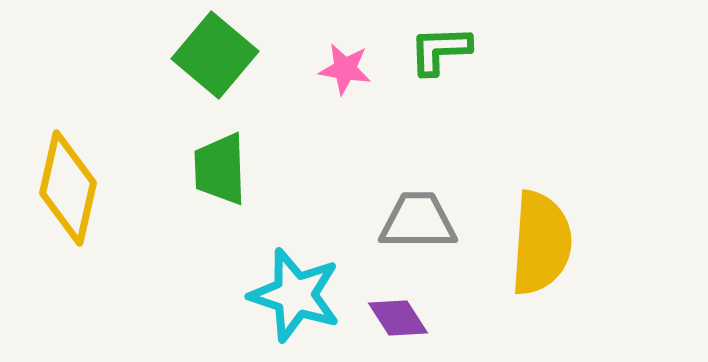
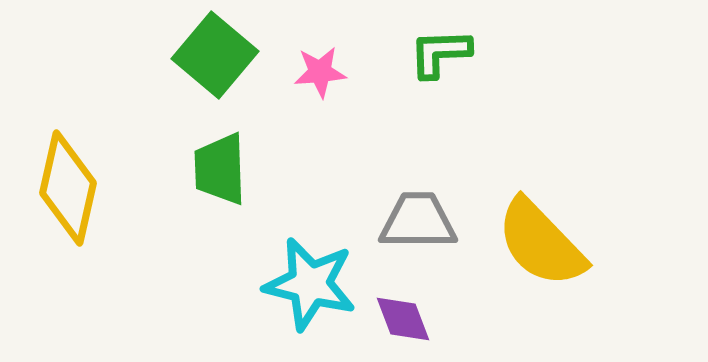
green L-shape: moved 3 px down
pink star: moved 25 px left, 3 px down; rotated 14 degrees counterclockwise
yellow semicircle: rotated 132 degrees clockwise
cyan star: moved 15 px right, 11 px up; rotated 4 degrees counterclockwise
purple diamond: moved 5 px right, 1 px down; rotated 12 degrees clockwise
